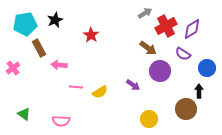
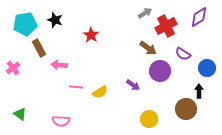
black star: rotated 28 degrees counterclockwise
purple diamond: moved 7 px right, 12 px up
green triangle: moved 4 px left
